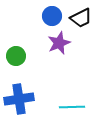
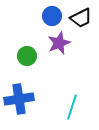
green circle: moved 11 px right
cyan line: rotated 70 degrees counterclockwise
